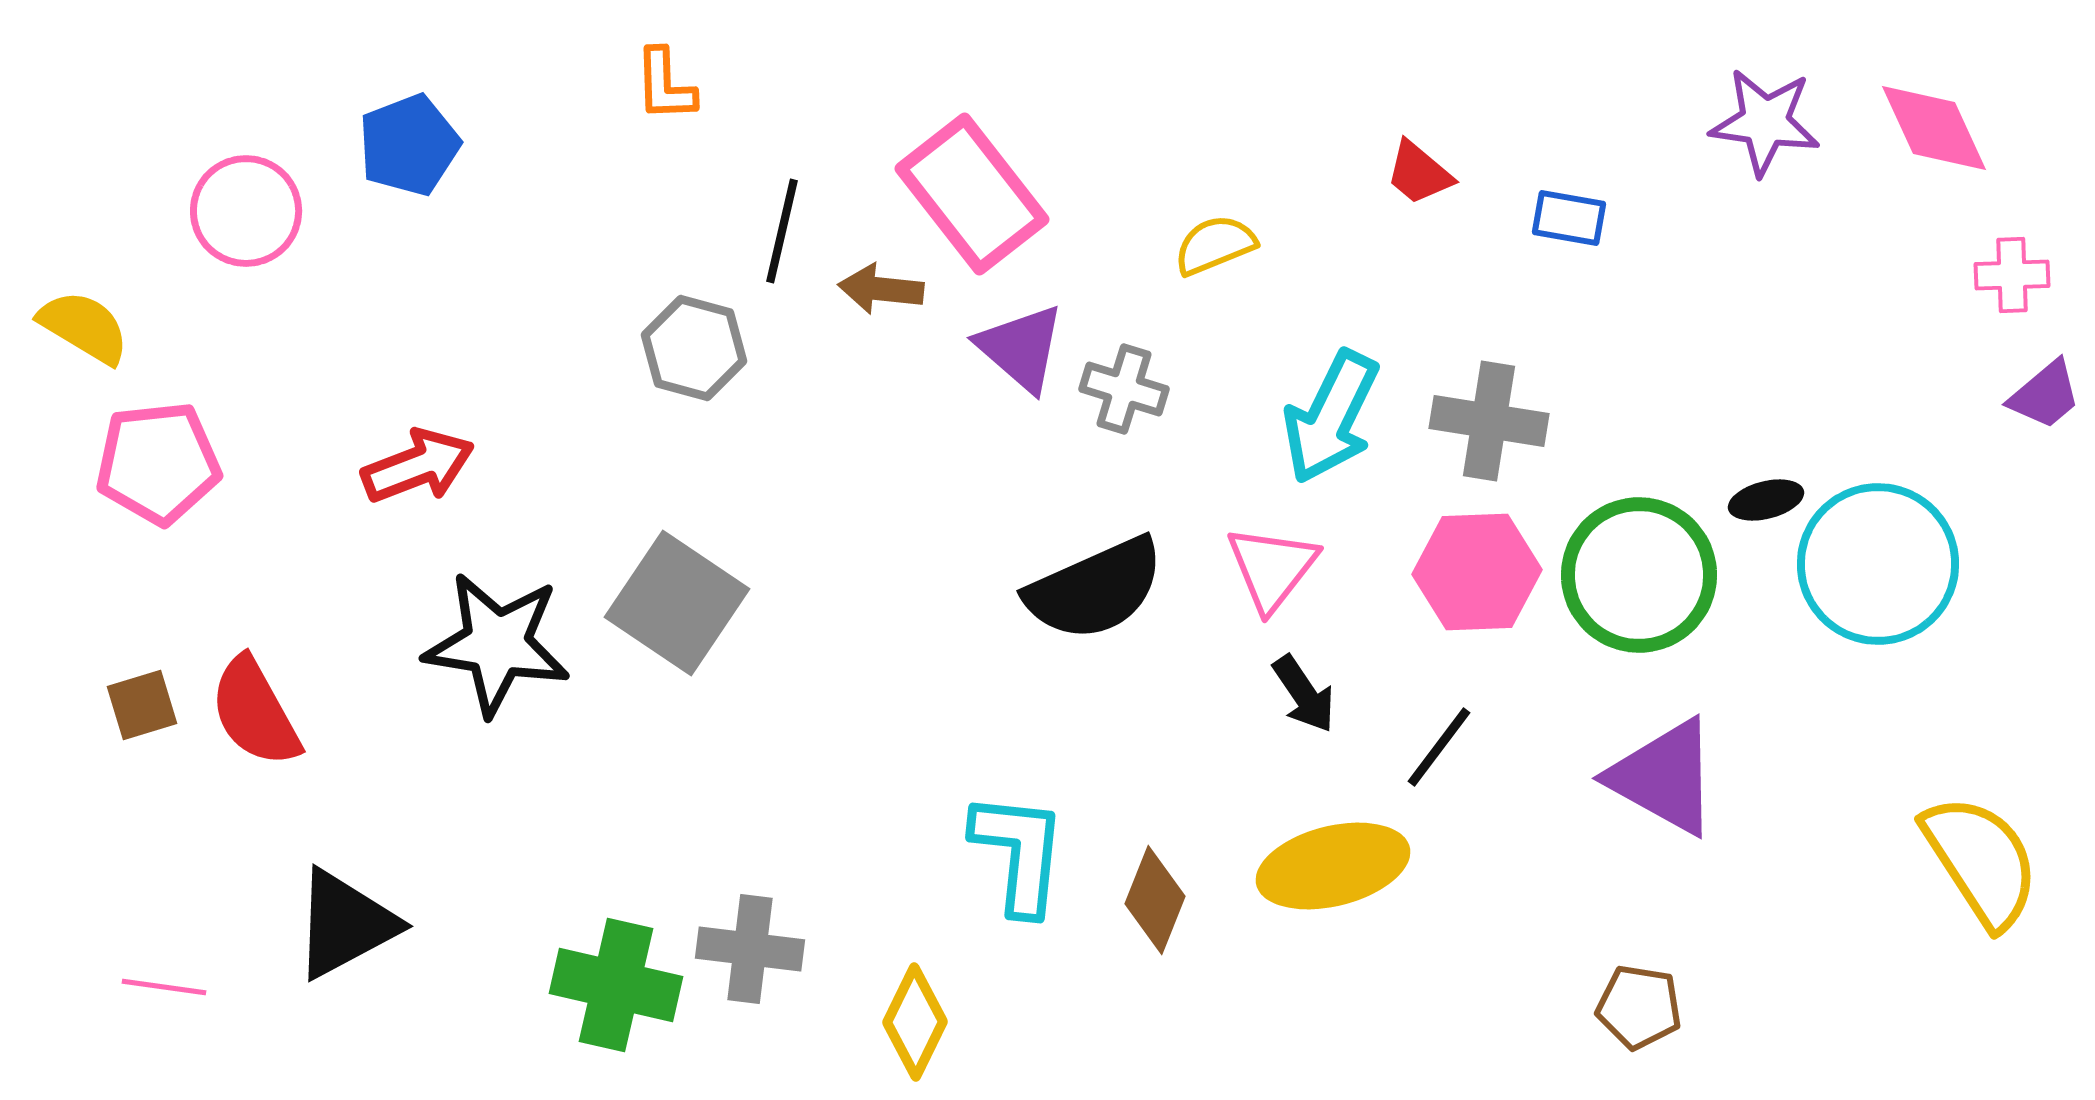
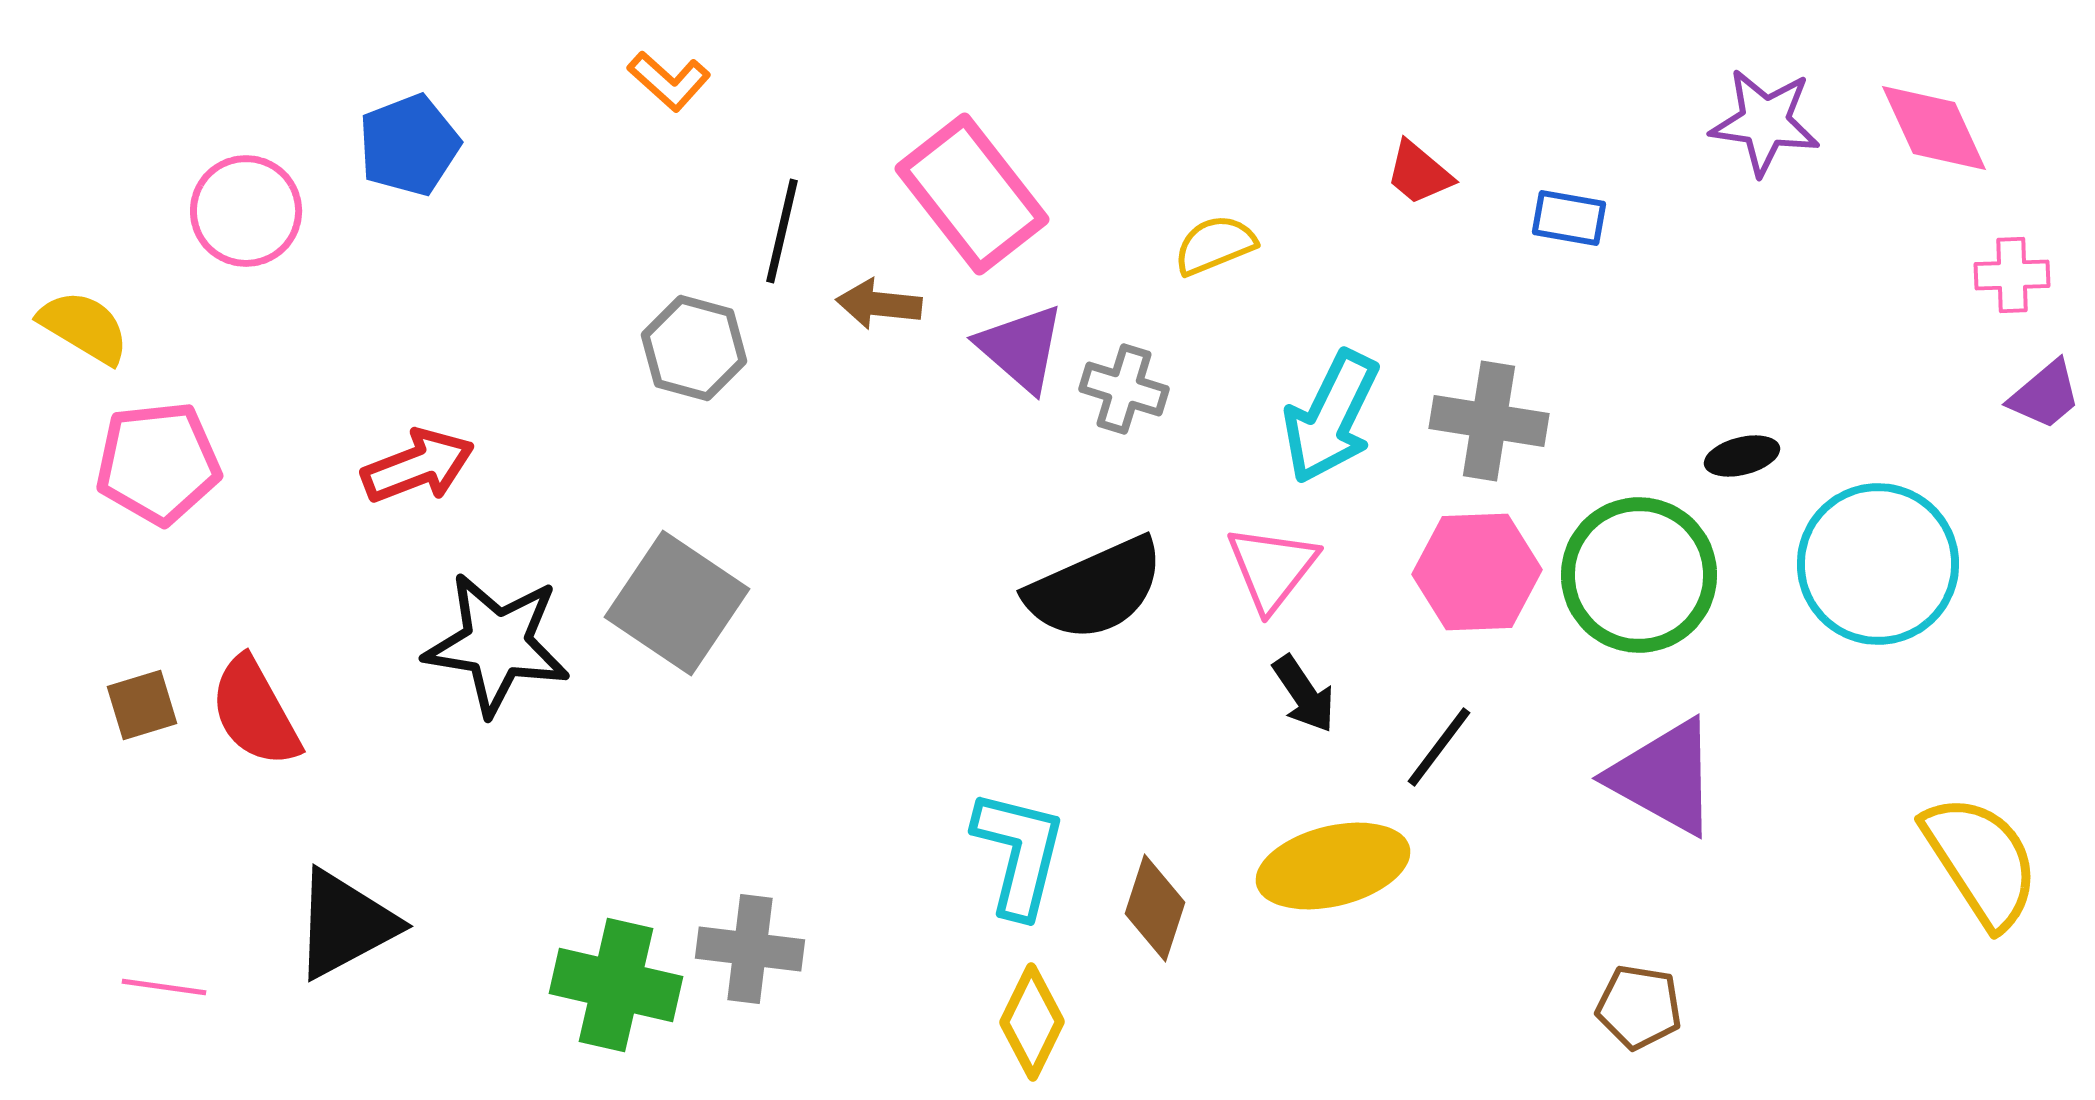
orange L-shape at (665, 85): moved 4 px right, 4 px up; rotated 46 degrees counterclockwise
brown arrow at (881, 289): moved 2 px left, 15 px down
black ellipse at (1766, 500): moved 24 px left, 44 px up
cyan L-shape at (1019, 853): rotated 8 degrees clockwise
brown diamond at (1155, 900): moved 8 px down; rotated 4 degrees counterclockwise
yellow diamond at (915, 1022): moved 117 px right
